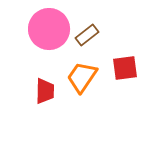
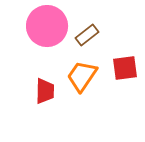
pink circle: moved 2 px left, 3 px up
orange trapezoid: moved 1 px up
